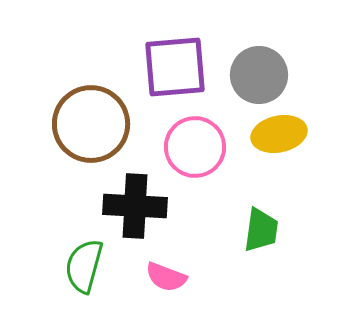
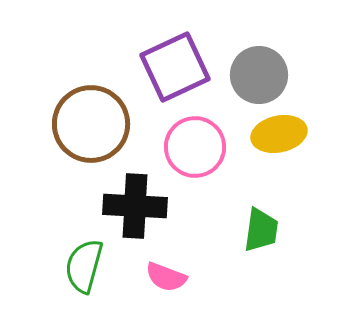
purple square: rotated 20 degrees counterclockwise
